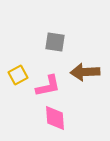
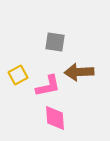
brown arrow: moved 6 px left
